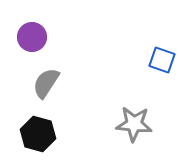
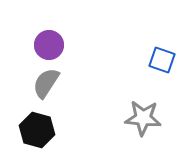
purple circle: moved 17 px right, 8 px down
gray star: moved 9 px right, 6 px up
black hexagon: moved 1 px left, 4 px up
